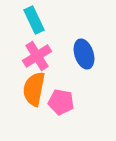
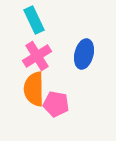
blue ellipse: rotated 32 degrees clockwise
orange semicircle: rotated 12 degrees counterclockwise
pink pentagon: moved 5 px left, 2 px down
